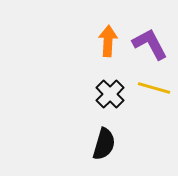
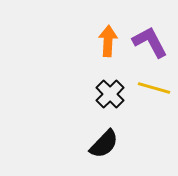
purple L-shape: moved 2 px up
black semicircle: rotated 28 degrees clockwise
